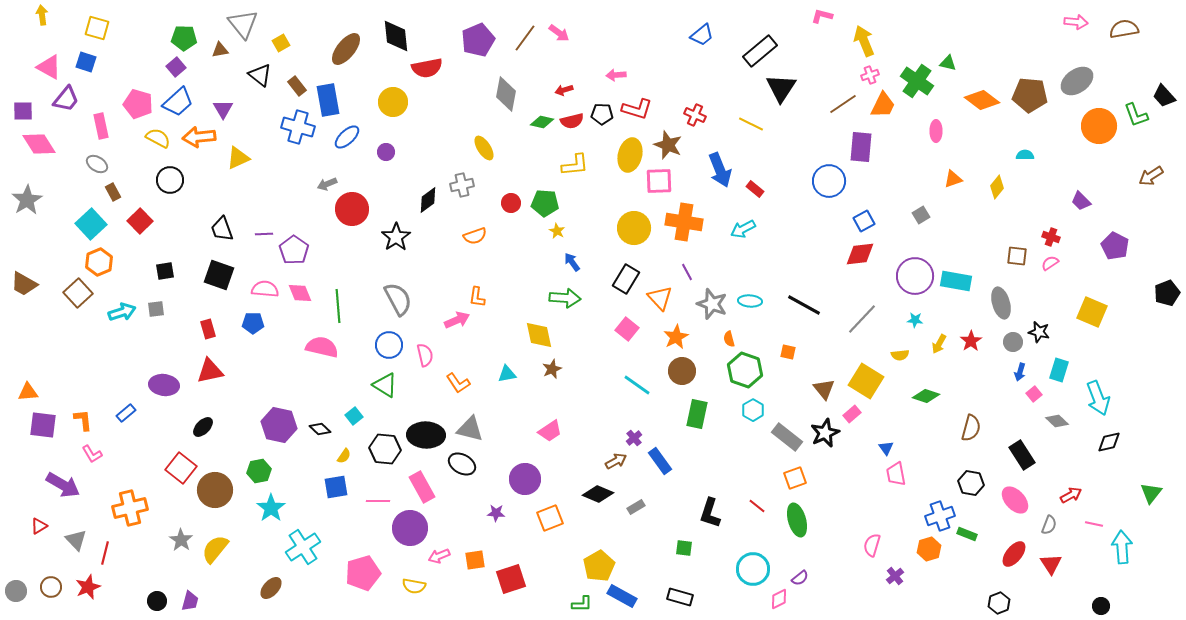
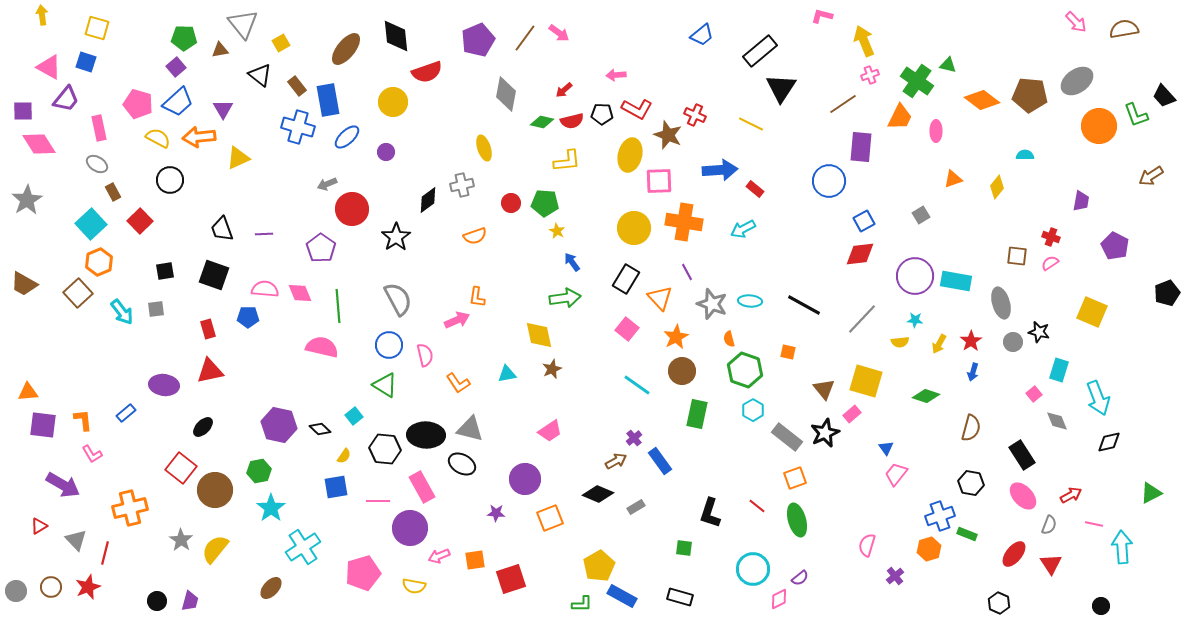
pink arrow at (1076, 22): rotated 40 degrees clockwise
green triangle at (948, 63): moved 2 px down
red semicircle at (427, 68): moved 4 px down; rotated 8 degrees counterclockwise
red arrow at (564, 90): rotated 24 degrees counterclockwise
orange trapezoid at (883, 105): moved 17 px right, 12 px down
red L-shape at (637, 109): rotated 12 degrees clockwise
pink rectangle at (101, 126): moved 2 px left, 2 px down
brown star at (668, 145): moved 10 px up
yellow ellipse at (484, 148): rotated 15 degrees clockwise
yellow L-shape at (575, 165): moved 8 px left, 4 px up
blue arrow at (720, 170): rotated 72 degrees counterclockwise
purple trapezoid at (1081, 201): rotated 125 degrees counterclockwise
purple pentagon at (294, 250): moved 27 px right, 2 px up
black square at (219, 275): moved 5 px left
green arrow at (565, 298): rotated 12 degrees counterclockwise
cyan arrow at (122, 312): rotated 72 degrees clockwise
blue pentagon at (253, 323): moved 5 px left, 6 px up
yellow semicircle at (900, 355): moved 13 px up
blue arrow at (1020, 372): moved 47 px left
yellow square at (866, 381): rotated 16 degrees counterclockwise
gray diamond at (1057, 421): rotated 25 degrees clockwise
pink trapezoid at (896, 474): rotated 50 degrees clockwise
green triangle at (1151, 493): rotated 25 degrees clockwise
pink ellipse at (1015, 500): moved 8 px right, 4 px up
pink semicircle at (872, 545): moved 5 px left
black hexagon at (999, 603): rotated 15 degrees counterclockwise
